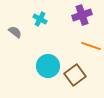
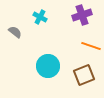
cyan cross: moved 2 px up
brown square: moved 9 px right; rotated 15 degrees clockwise
